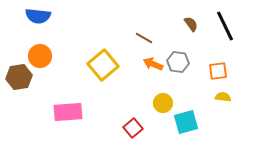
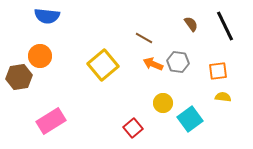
blue semicircle: moved 9 px right
pink rectangle: moved 17 px left, 9 px down; rotated 28 degrees counterclockwise
cyan square: moved 4 px right, 3 px up; rotated 20 degrees counterclockwise
